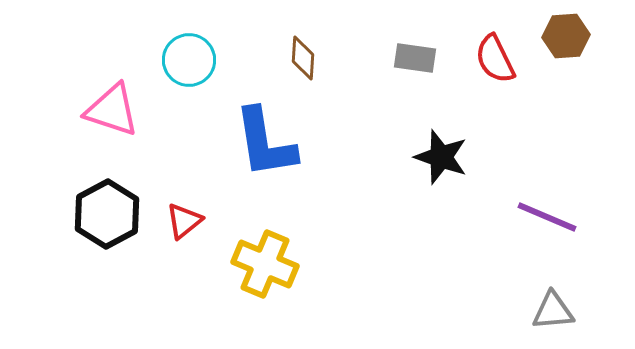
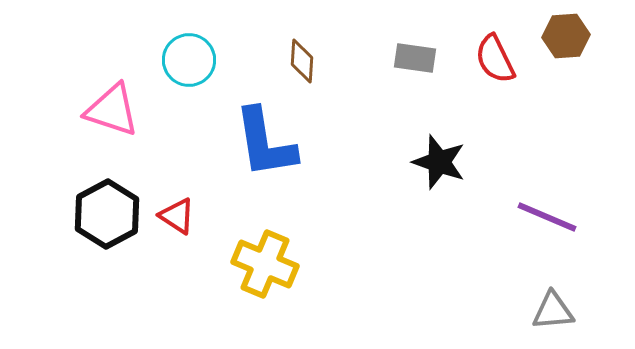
brown diamond: moved 1 px left, 3 px down
black star: moved 2 px left, 5 px down
red triangle: moved 7 px left, 5 px up; rotated 48 degrees counterclockwise
